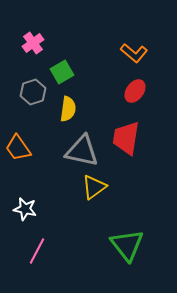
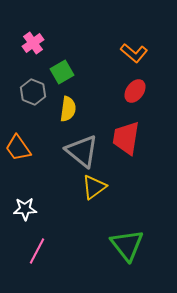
gray hexagon: rotated 20 degrees counterclockwise
gray triangle: rotated 27 degrees clockwise
white star: rotated 15 degrees counterclockwise
